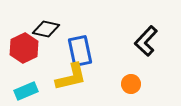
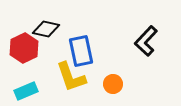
blue rectangle: moved 1 px right
yellow L-shape: rotated 84 degrees clockwise
orange circle: moved 18 px left
